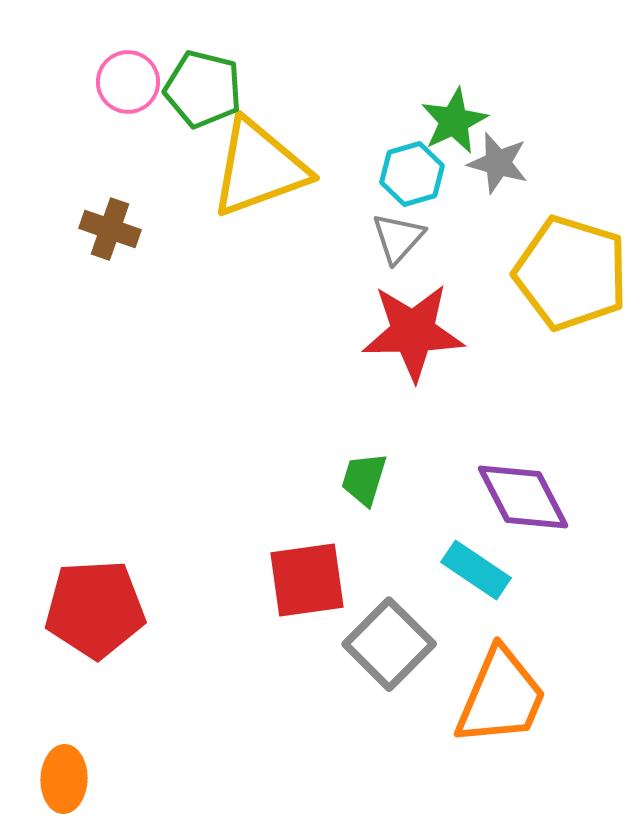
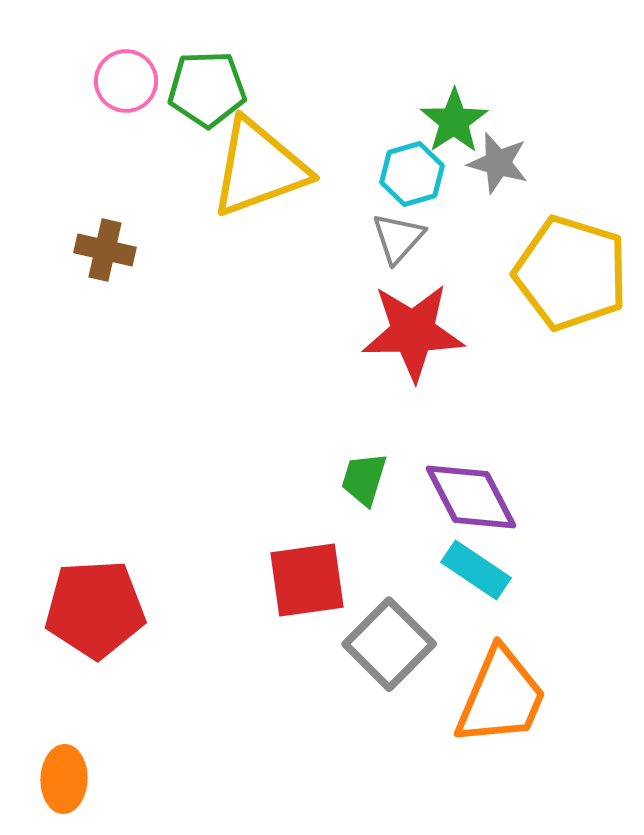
pink circle: moved 2 px left, 1 px up
green pentagon: moved 4 px right; rotated 16 degrees counterclockwise
green star: rotated 8 degrees counterclockwise
brown cross: moved 5 px left, 21 px down; rotated 6 degrees counterclockwise
purple diamond: moved 52 px left
